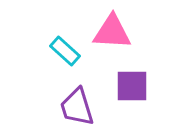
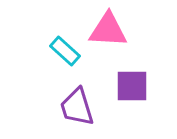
pink triangle: moved 4 px left, 2 px up
